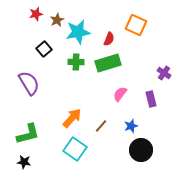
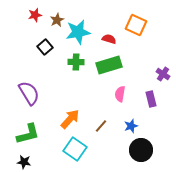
red star: moved 1 px left, 1 px down
red semicircle: rotated 96 degrees counterclockwise
black square: moved 1 px right, 2 px up
green rectangle: moved 1 px right, 2 px down
purple cross: moved 1 px left, 1 px down
purple semicircle: moved 10 px down
pink semicircle: rotated 28 degrees counterclockwise
orange arrow: moved 2 px left, 1 px down
